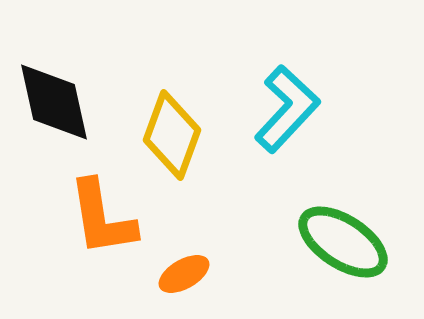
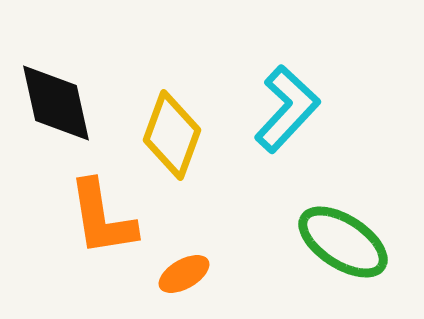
black diamond: moved 2 px right, 1 px down
